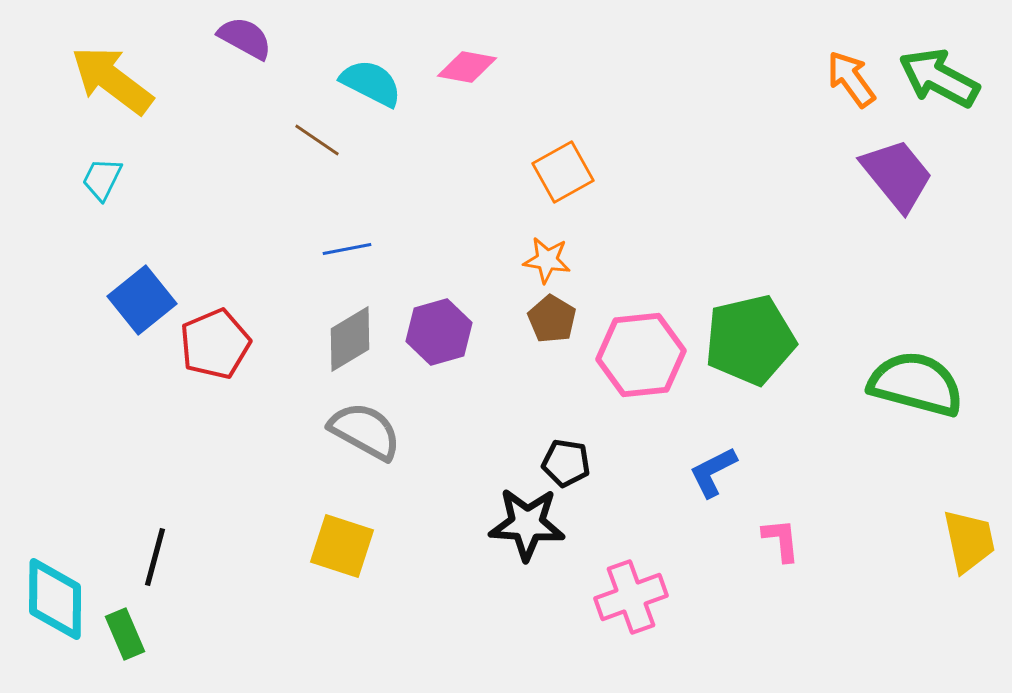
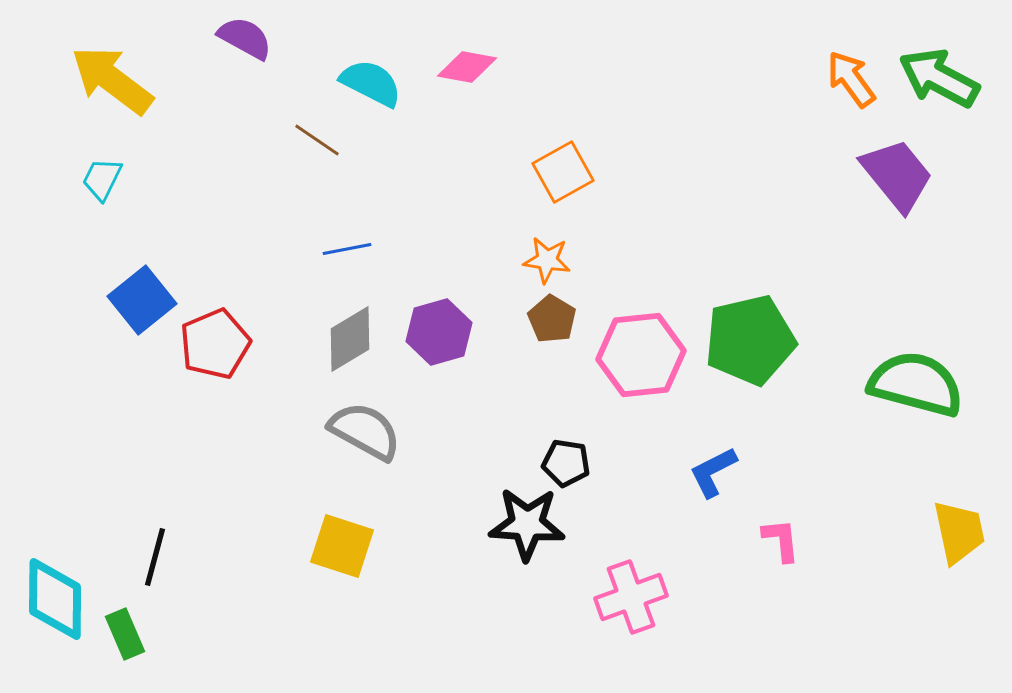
yellow trapezoid: moved 10 px left, 9 px up
